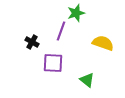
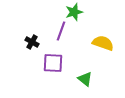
green star: moved 2 px left, 1 px up
green triangle: moved 2 px left, 1 px up
